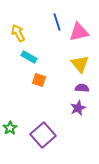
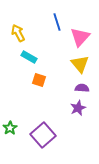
pink triangle: moved 1 px right, 5 px down; rotated 35 degrees counterclockwise
